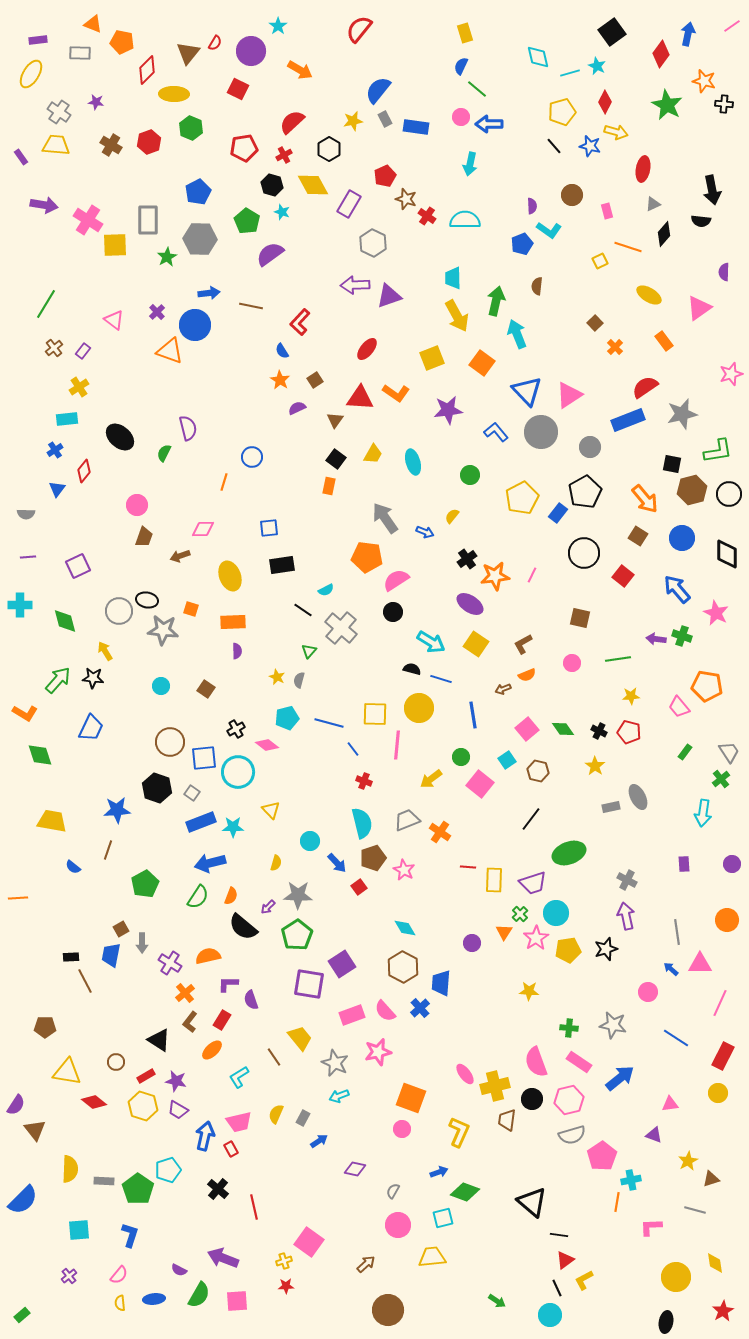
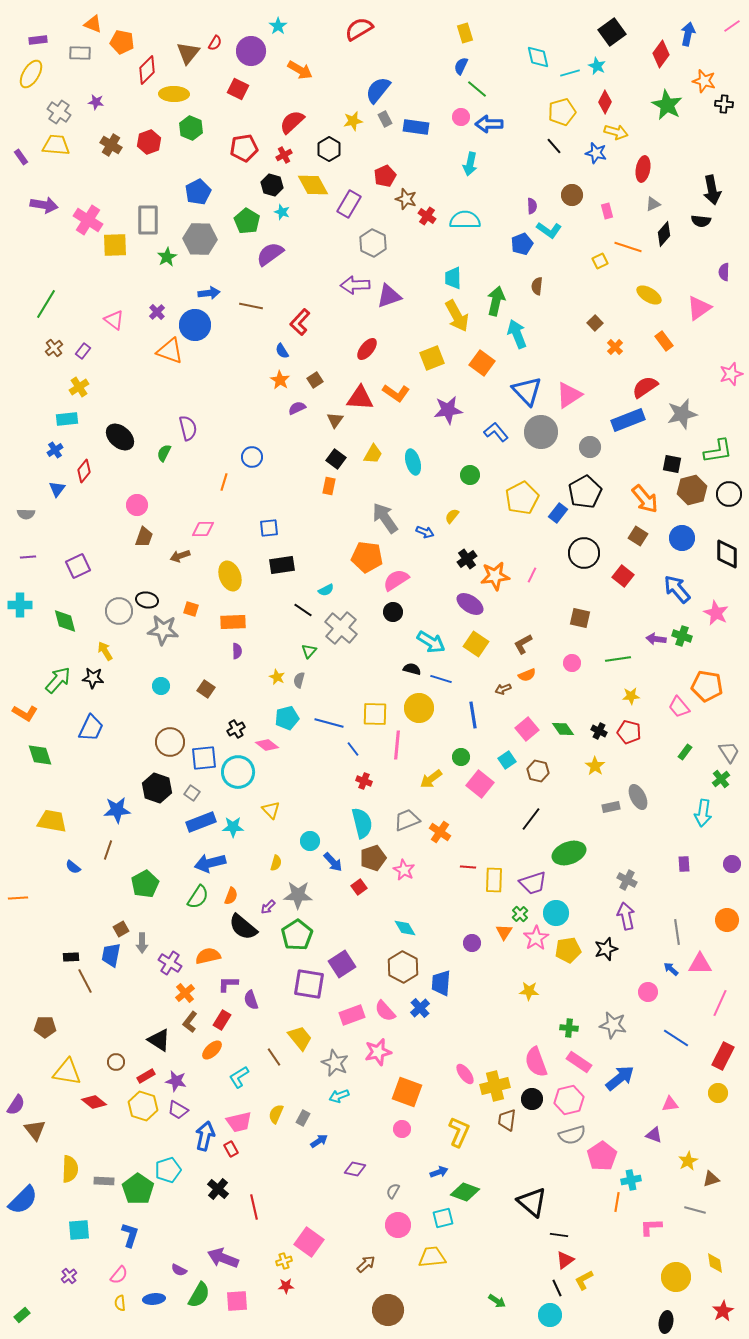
red semicircle at (359, 29): rotated 20 degrees clockwise
blue star at (590, 146): moved 6 px right, 7 px down
blue arrow at (337, 863): moved 4 px left, 1 px up
orange square at (411, 1098): moved 4 px left, 6 px up
